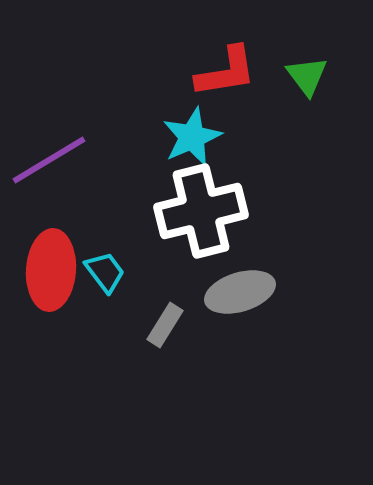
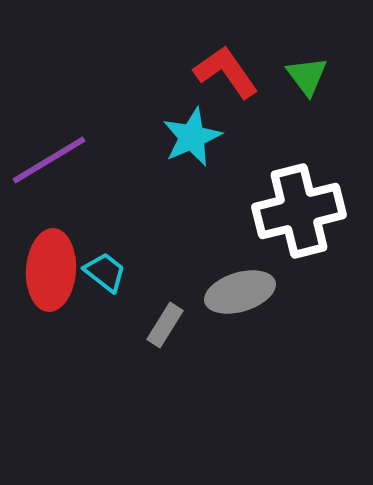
red L-shape: rotated 116 degrees counterclockwise
white cross: moved 98 px right
cyan trapezoid: rotated 15 degrees counterclockwise
